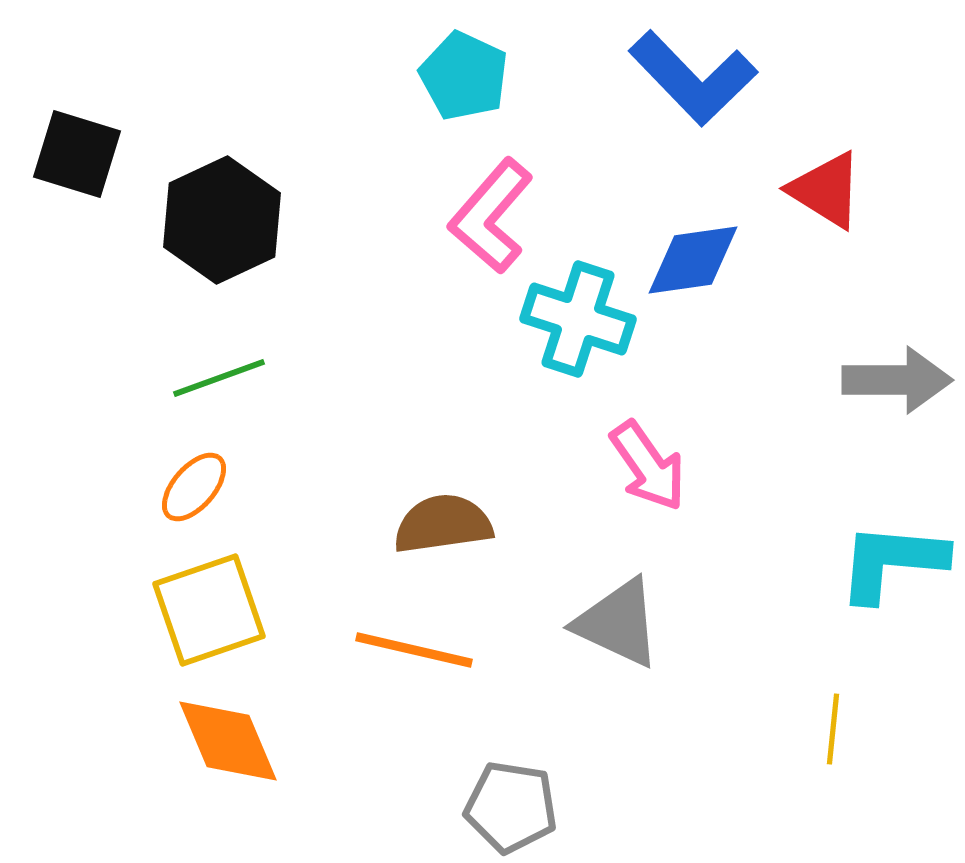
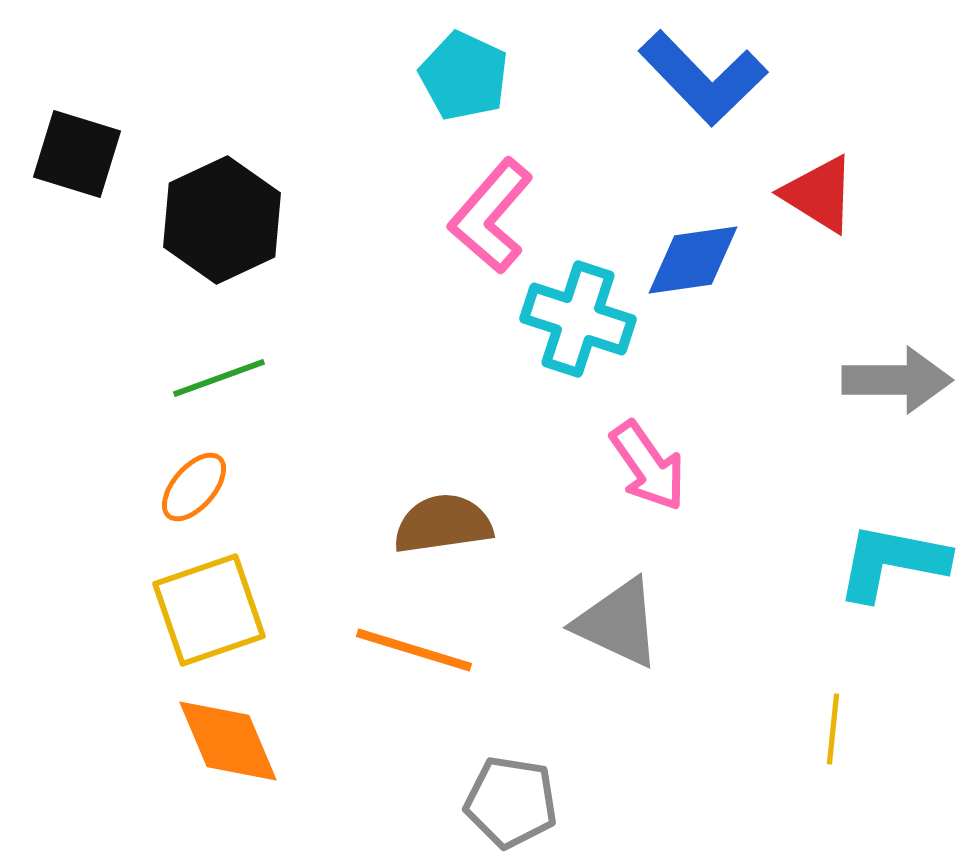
blue L-shape: moved 10 px right
red triangle: moved 7 px left, 4 px down
cyan L-shape: rotated 6 degrees clockwise
orange line: rotated 4 degrees clockwise
gray pentagon: moved 5 px up
